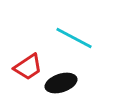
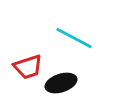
red trapezoid: rotated 16 degrees clockwise
